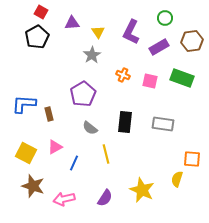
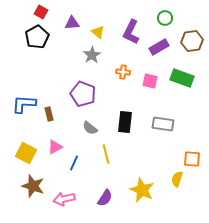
yellow triangle: rotated 16 degrees counterclockwise
orange cross: moved 3 px up; rotated 16 degrees counterclockwise
purple pentagon: rotated 20 degrees counterclockwise
